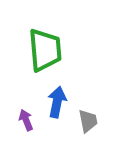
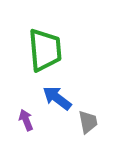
blue arrow: moved 4 px up; rotated 64 degrees counterclockwise
gray trapezoid: moved 1 px down
